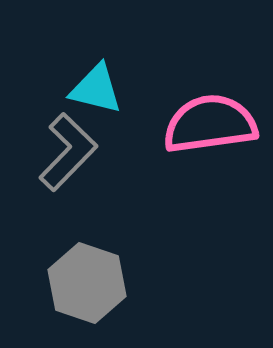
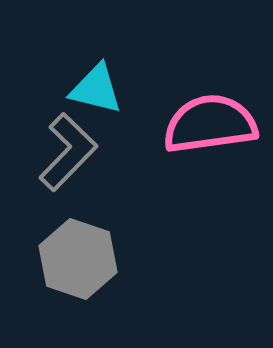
gray hexagon: moved 9 px left, 24 px up
